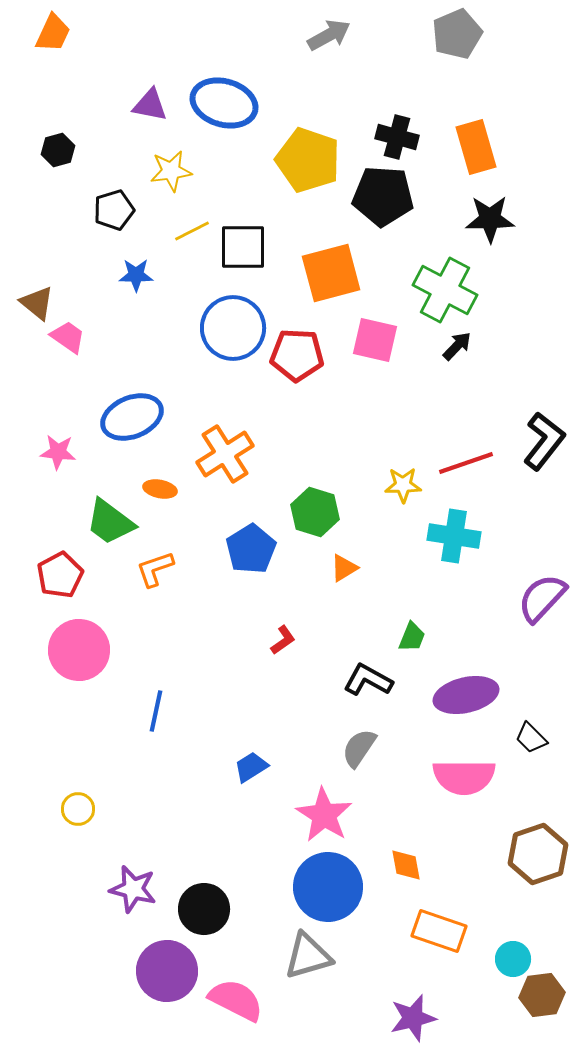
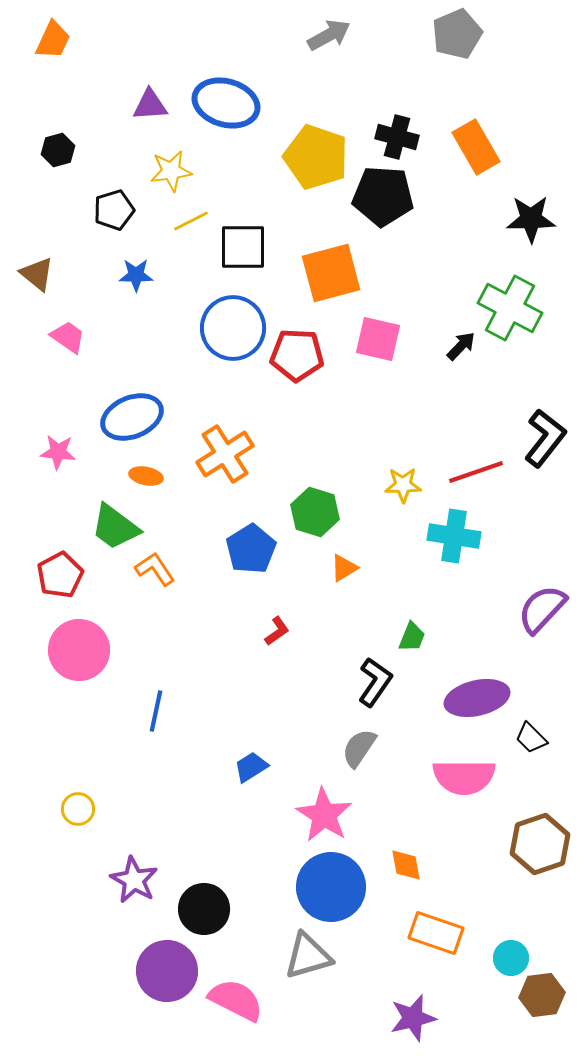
orange trapezoid at (53, 33): moved 7 px down
blue ellipse at (224, 103): moved 2 px right
purple triangle at (150, 105): rotated 15 degrees counterclockwise
orange rectangle at (476, 147): rotated 14 degrees counterclockwise
yellow pentagon at (308, 160): moved 8 px right, 3 px up
black star at (490, 219): moved 41 px right
yellow line at (192, 231): moved 1 px left, 10 px up
green cross at (445, 290): moved 65 px right, 18 px down
brown triangle at (37, 303): moved 29 px up
pink square at (375, 340): moved 3 px right, 1 px up
black arrow at (457, 346): moved 4 px right
black L-shape at (544, 441): moved 1 px right, 3 px up
red line at (466, 463): moved 10 px right, 9 px down
orange ellipse at (160, 489): moved 14 px left, 13 px up
green trapezoid at (110, 522): moved 5 px right, 5 px down
orange L-shape at (155, 569): rotated 75 degrees clockwise
purple semicircle at (542, 598): moved 11 px down
red L-shape at (283, 640): moved 6 px left, 9 px up
black L-shape at (368, 680): moved 7 px right, 2 px down; rotated 96 degrees clockwise
purple ellipse at (466, 695): moved 11 px right, 3 px down
brown hexagon at (538, 854): moved 2 px right, 10 px up
blue circle at (328, 887): moved 3 px right
purple star at (133, 889): moved 1 px right, 9 px up; rotated 15 degrees clockwise
orange rectangle at (439, 931): moved 3 px left, 2 px down
cyan circle at (513, 959): moved 2 px left, 1 px up
